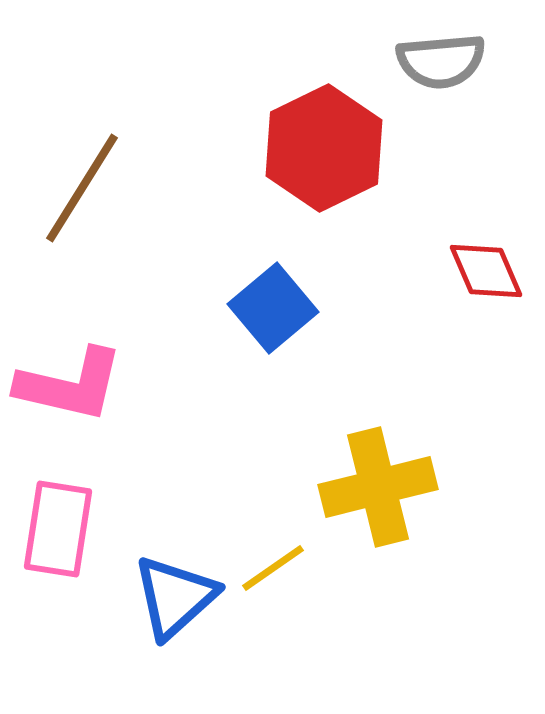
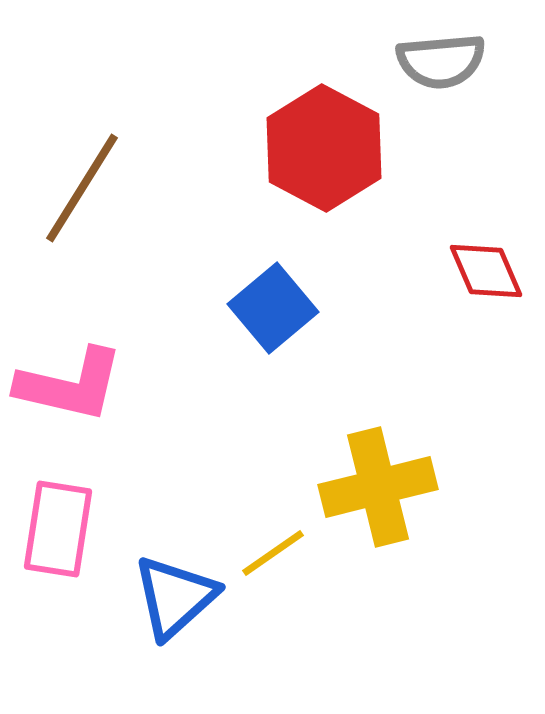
red hexagon: rotated 6 degrees counterclockwise
yellow line: moved 15 px up
